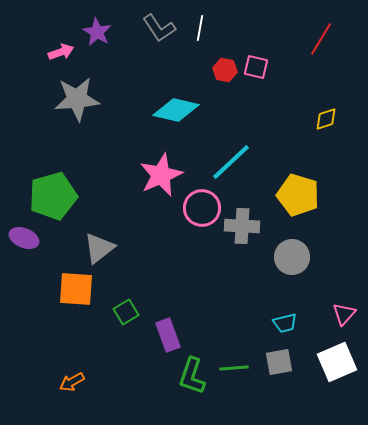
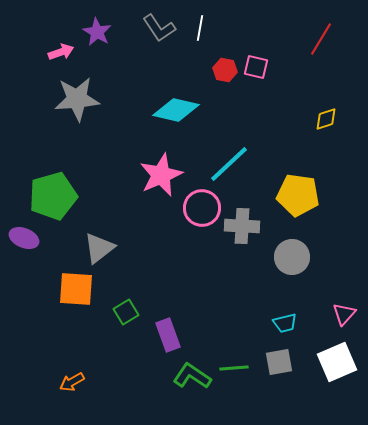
cyan line: moved 2 px left, 2 px down
yellow pentagon: rotated 9 degrees counterclockwise
green L-shape: rotated 105 degrees clockwise
